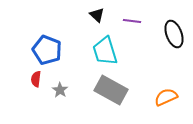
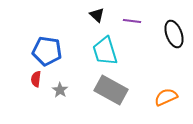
blue pentagon: moved 1 px down; rotated 12 degrees counterclockwise
